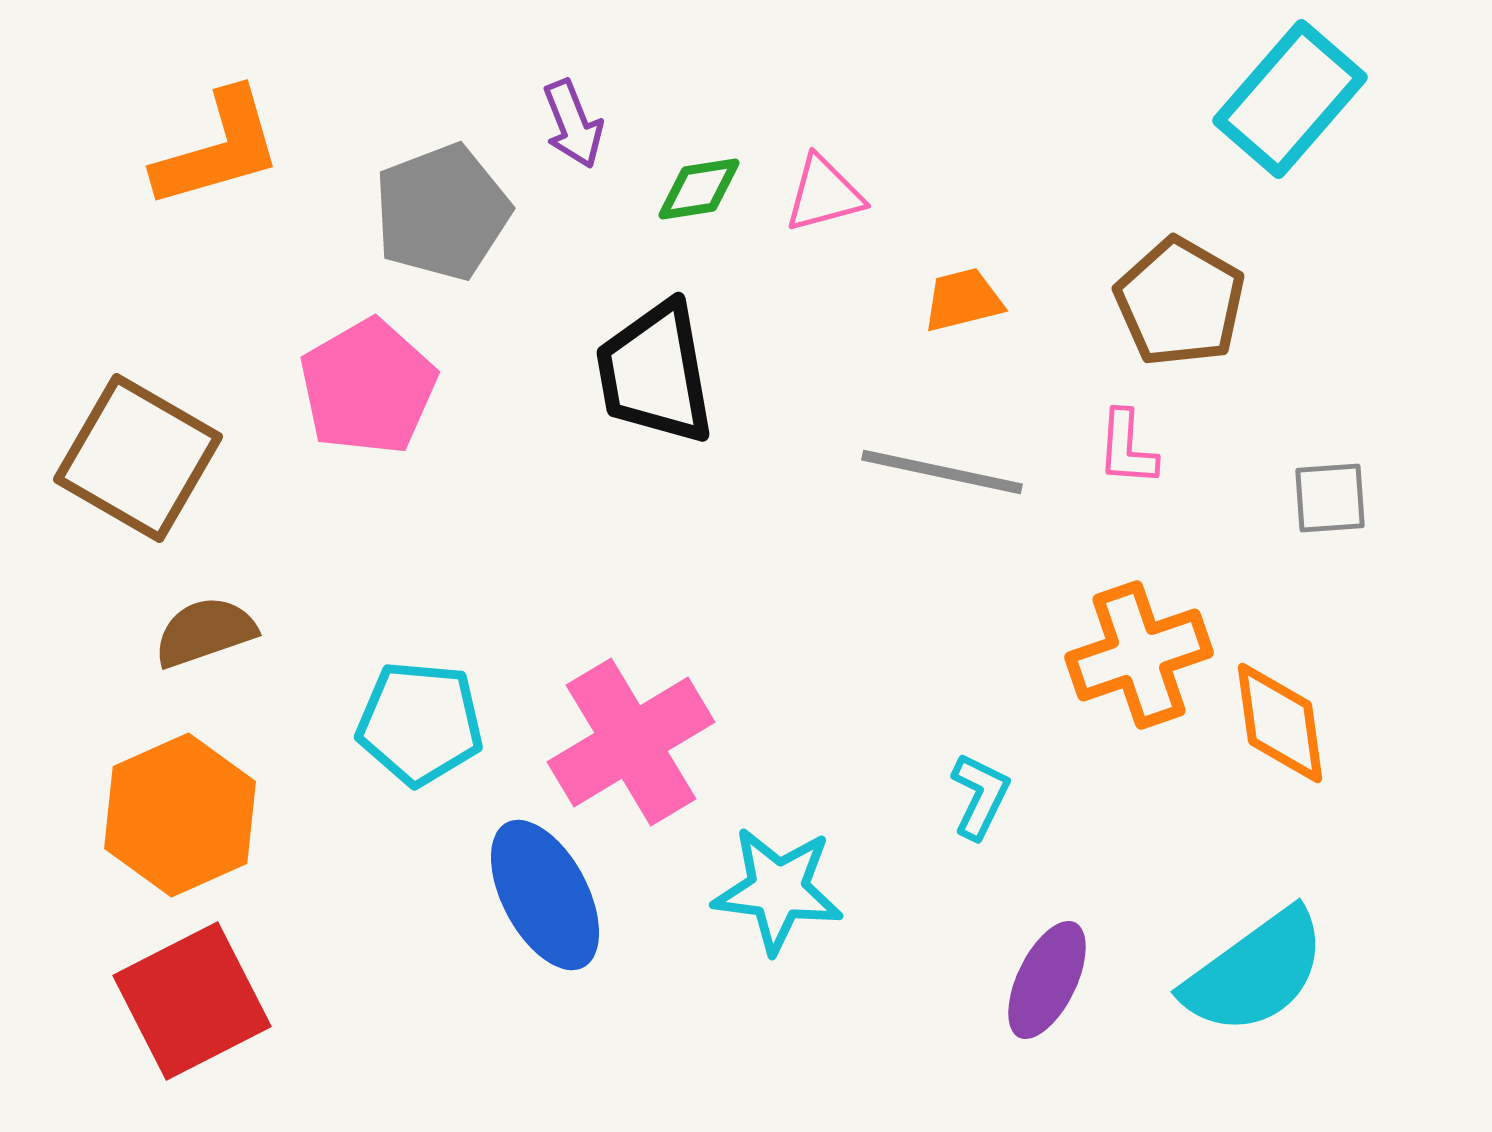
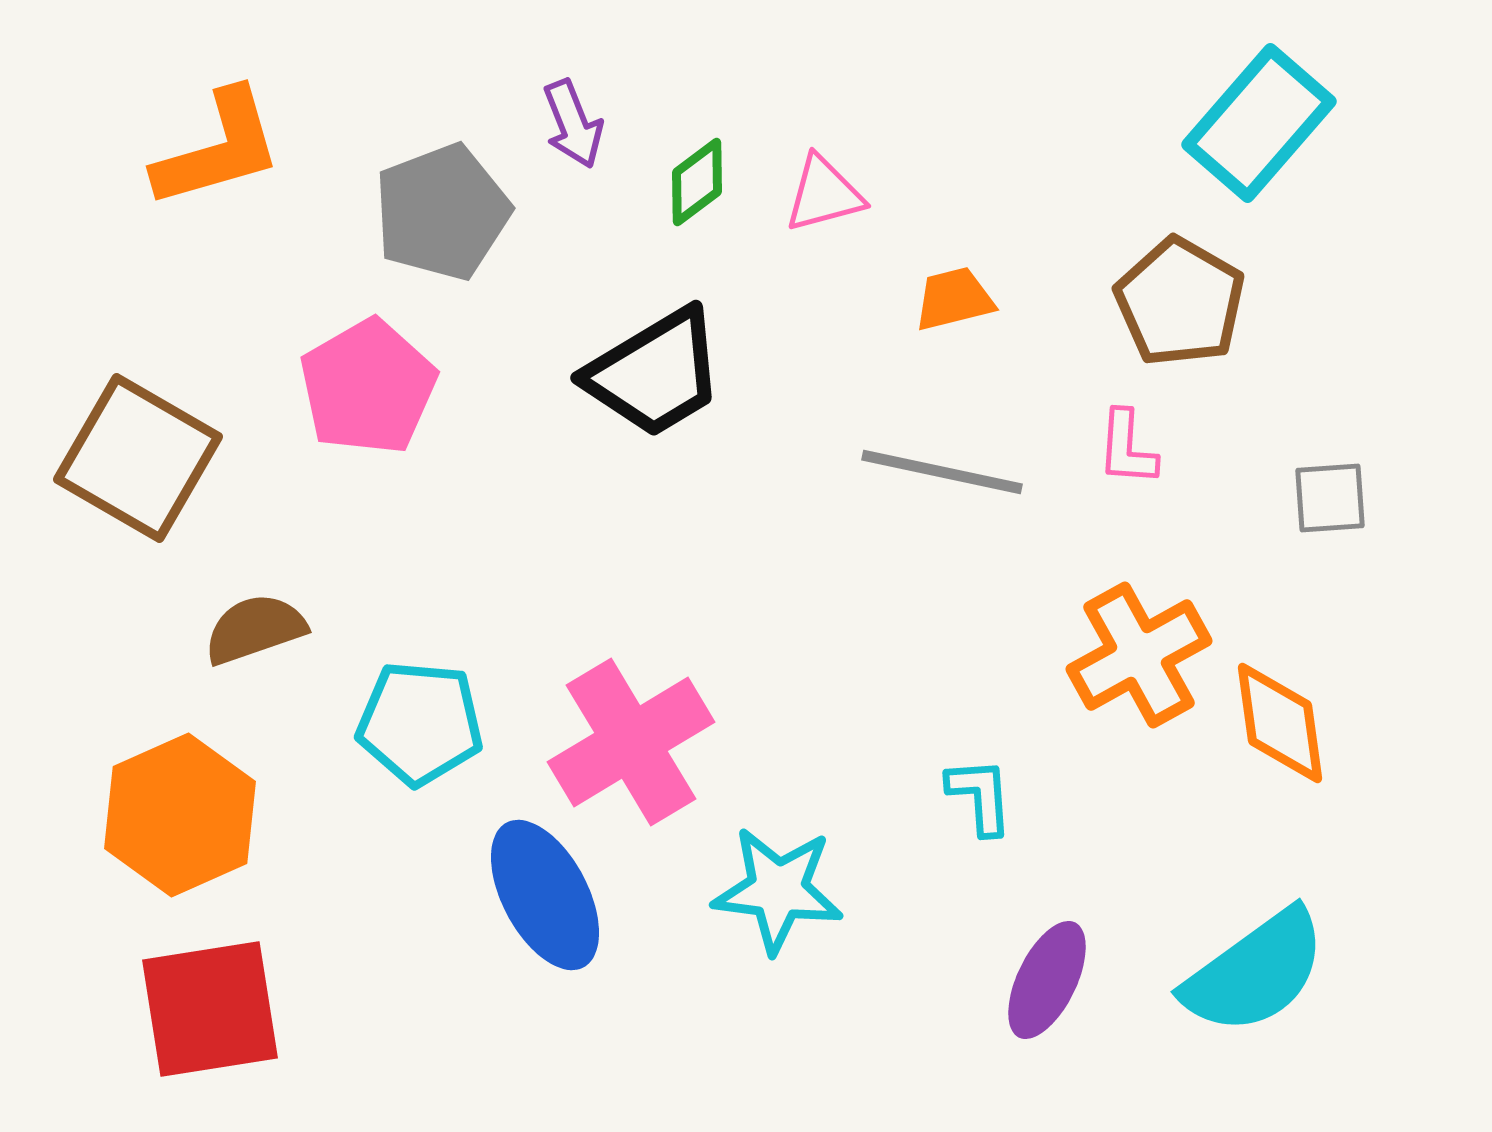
cyan rectangle: moved 31 px left, 24 px down
green diamond: moved 2 px left, 7 px up; rotated 28 degrees counterclockwise
orange trapezoid: moved 9 px left, 1 px up
black trapezoid: rotated 111 degrees counterclockwise
brown semicircle: moved 50 px right, 3 px up
orange cross: rotated 10 degrees counterclockwise
cyan L-shape: rotated 30 degrees counterclockwise
red square: moved 18 px right, 8 px down; rotated 18 degrees clockwise
